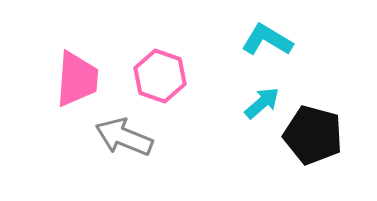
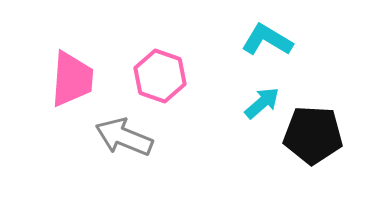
pink trapezoid: moved 5 px left
black pentagon: rotated 12 degrees counterclockwise
